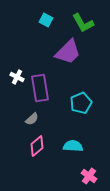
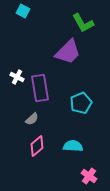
cyan square: moved 23 px left, 9 px up
